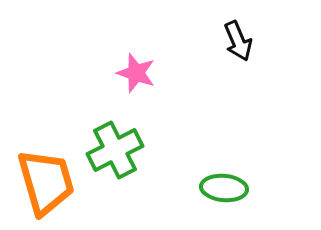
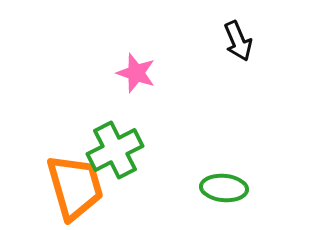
orange trapezoid: moved 29 px right, 5 px down
